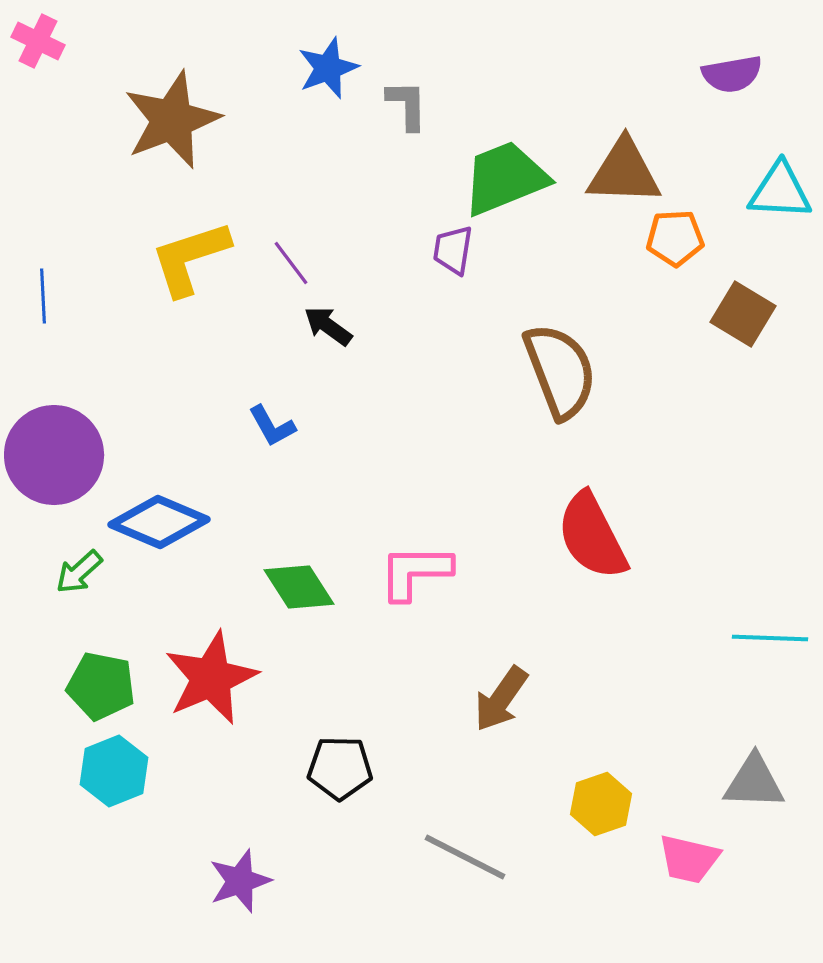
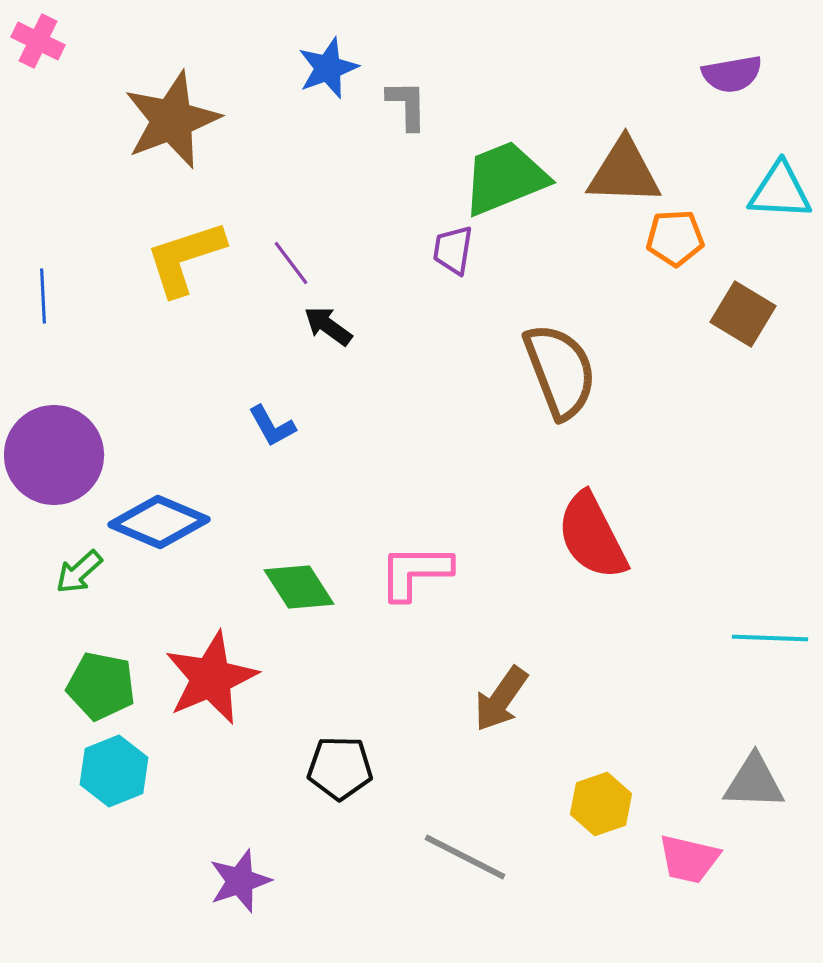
yellow L-shape: moved 5 px left
